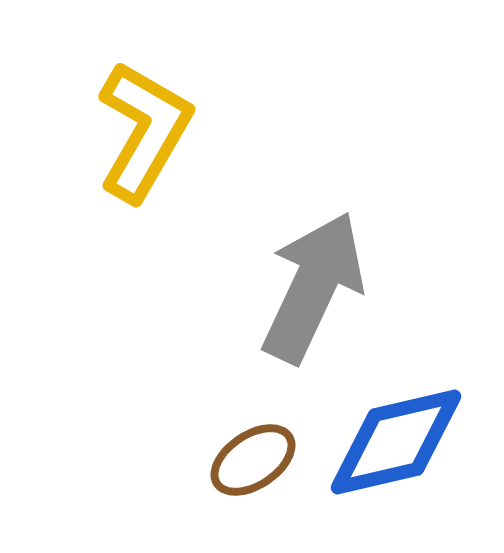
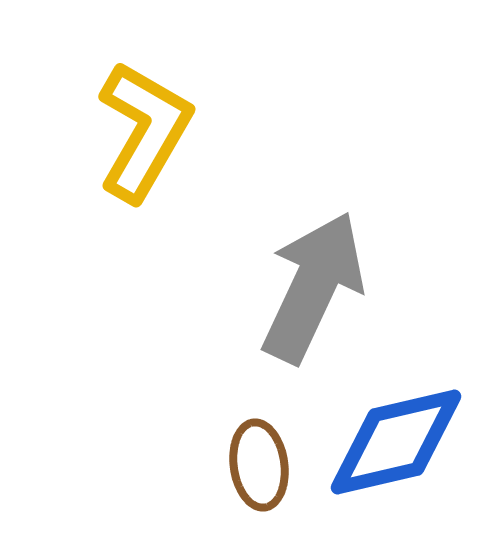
brown ellipse: moved 6 px right, 5 px down; rotated 64 degrees counterclockwise
